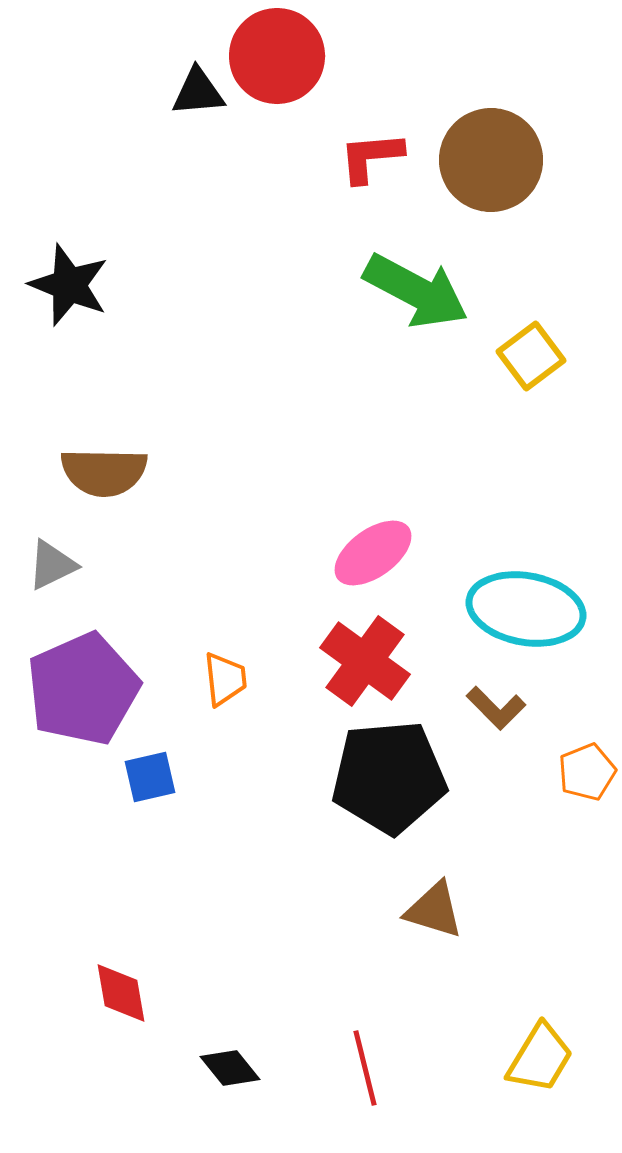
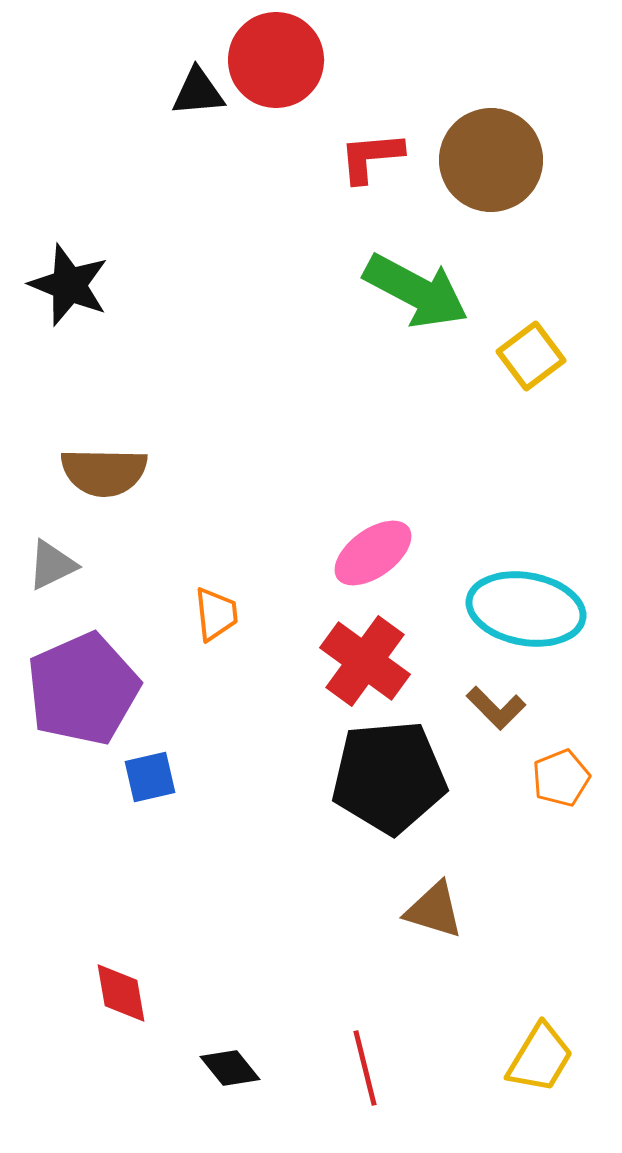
red circle: moved 1 px left, 4 px down
orange trapezoid: moved 9 px left, 65 px up
orange pentagon: moved 26 px left, 6 px down
